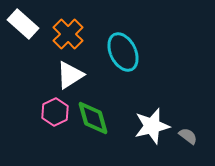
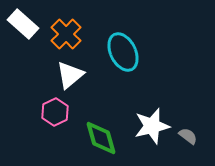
orange cross: moved 2 px left
white triangle: rotated 8 degrees counterclockwise
green diamond: moved 8 px right, 20 px down
